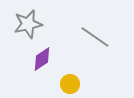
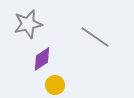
yellow circle: moved 15 px left, 1 px down
